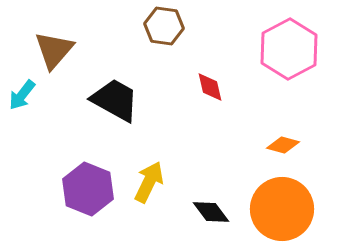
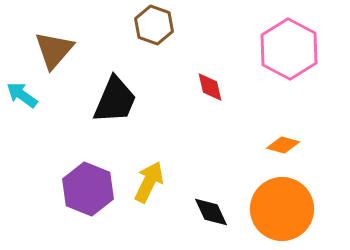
brown hexagon: moved 10 px left, 1 px up; rotated 12 degrees clockwise
pink hexagon: rotated 4 degrees counterclockwise
cyan arrow: rotated 88 degrees clockwise
black trapezoid: rotated 84 degrees clockwise
black diamond: rotated 12 degrees clockwise
